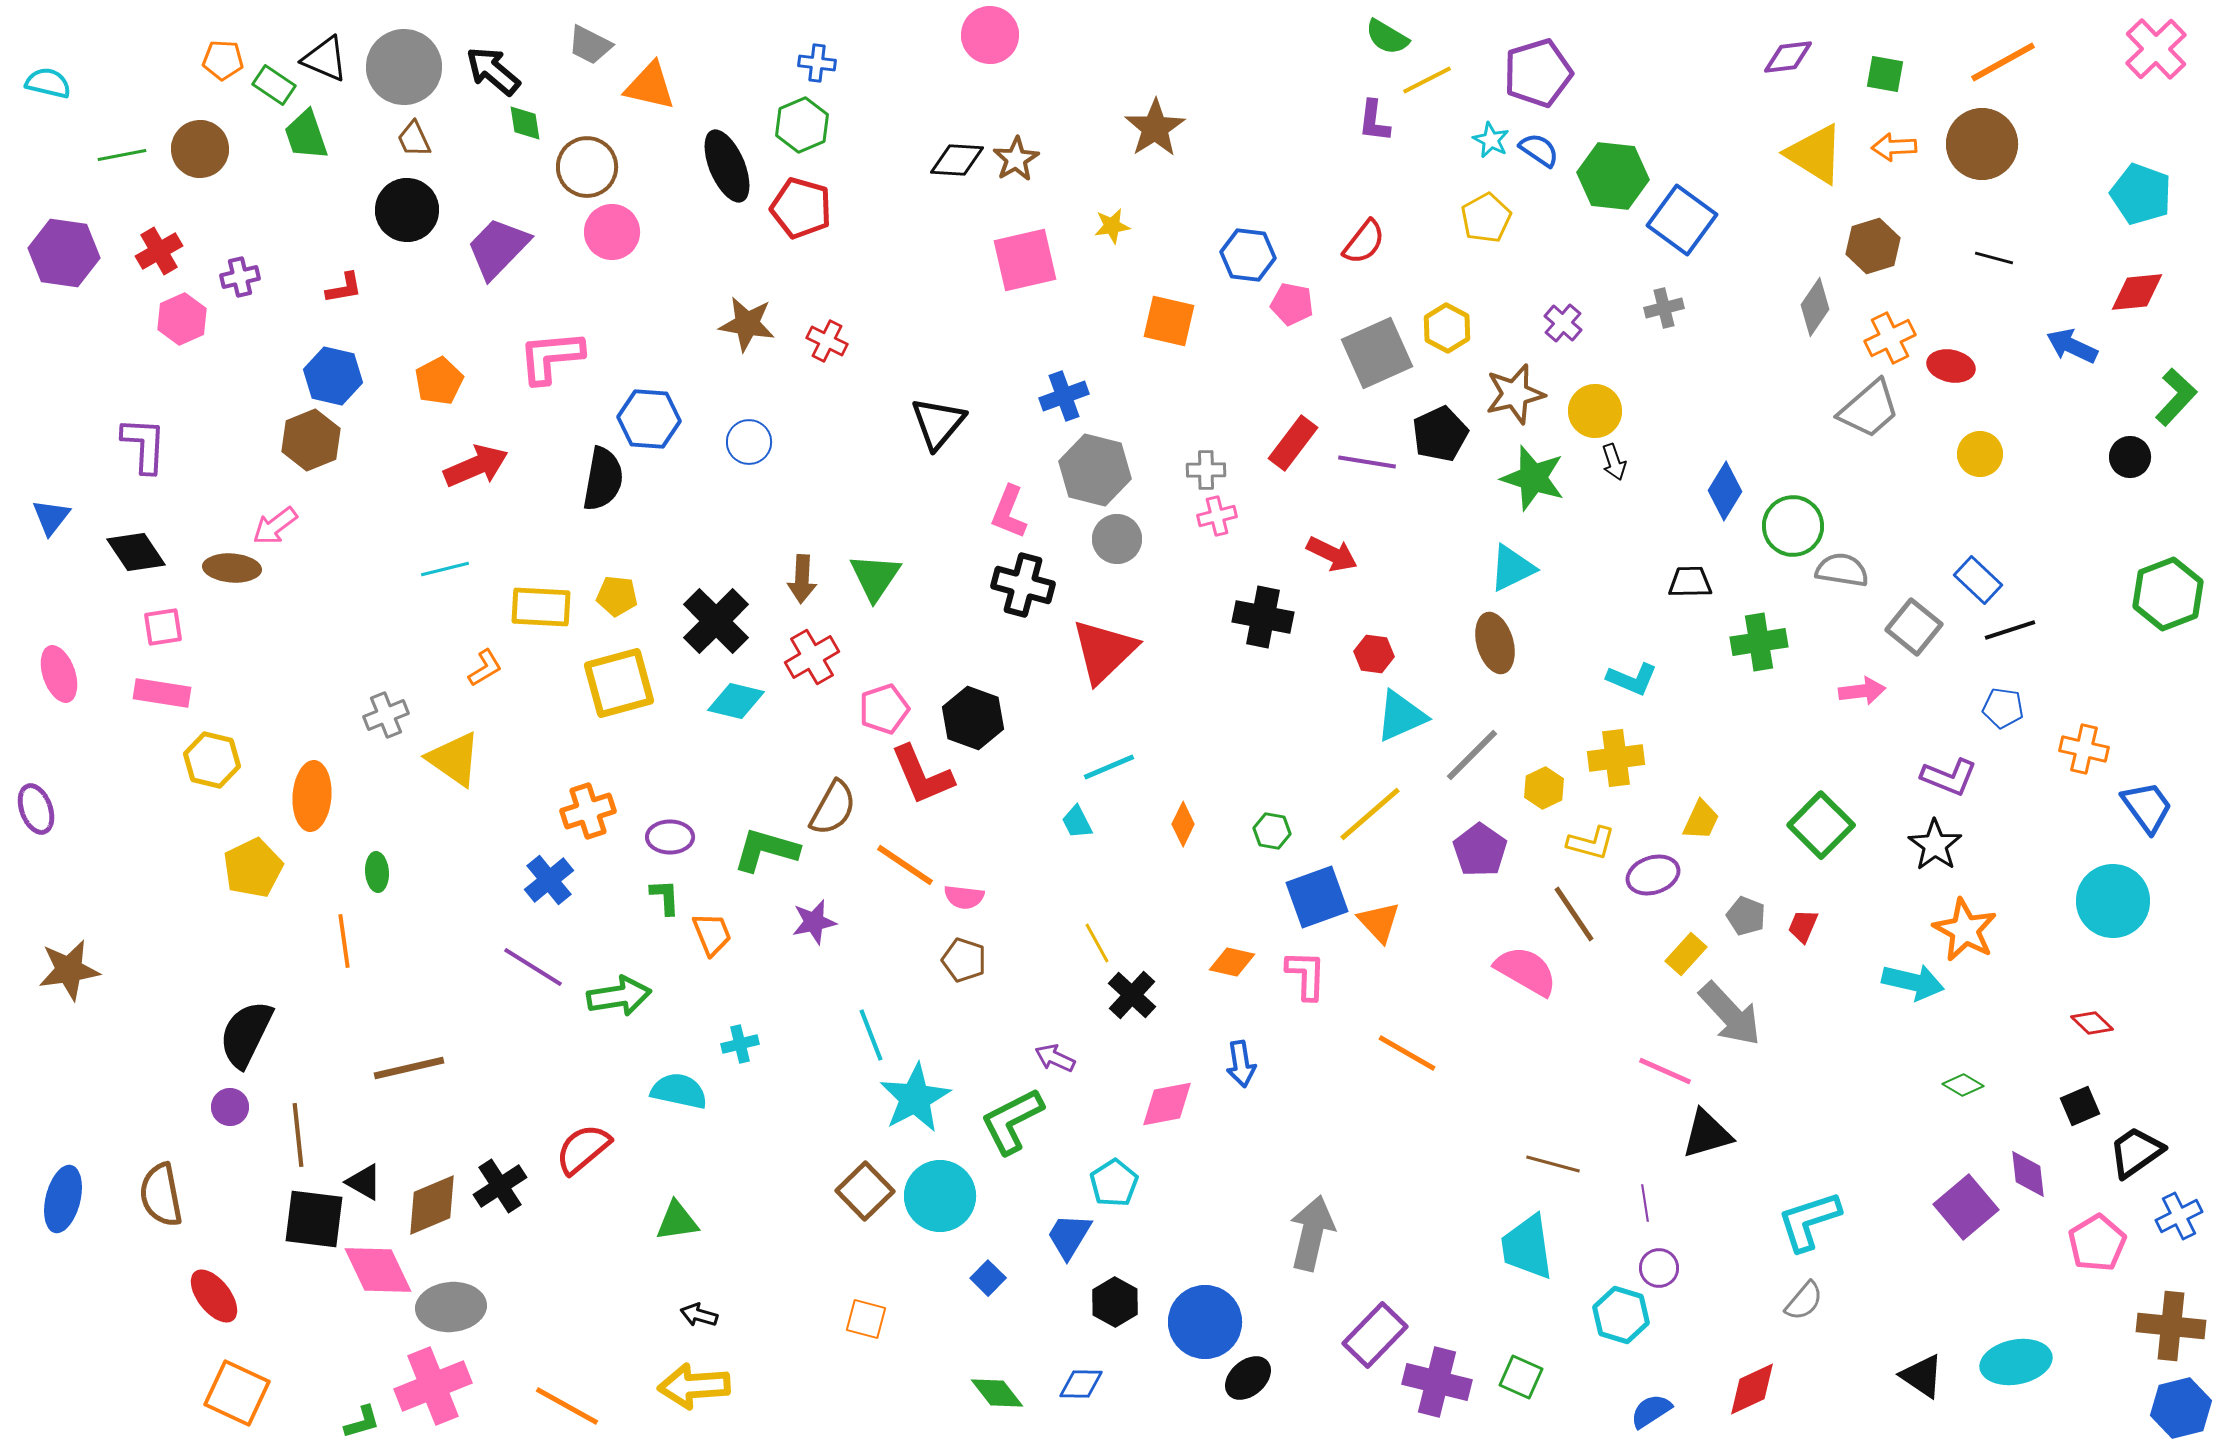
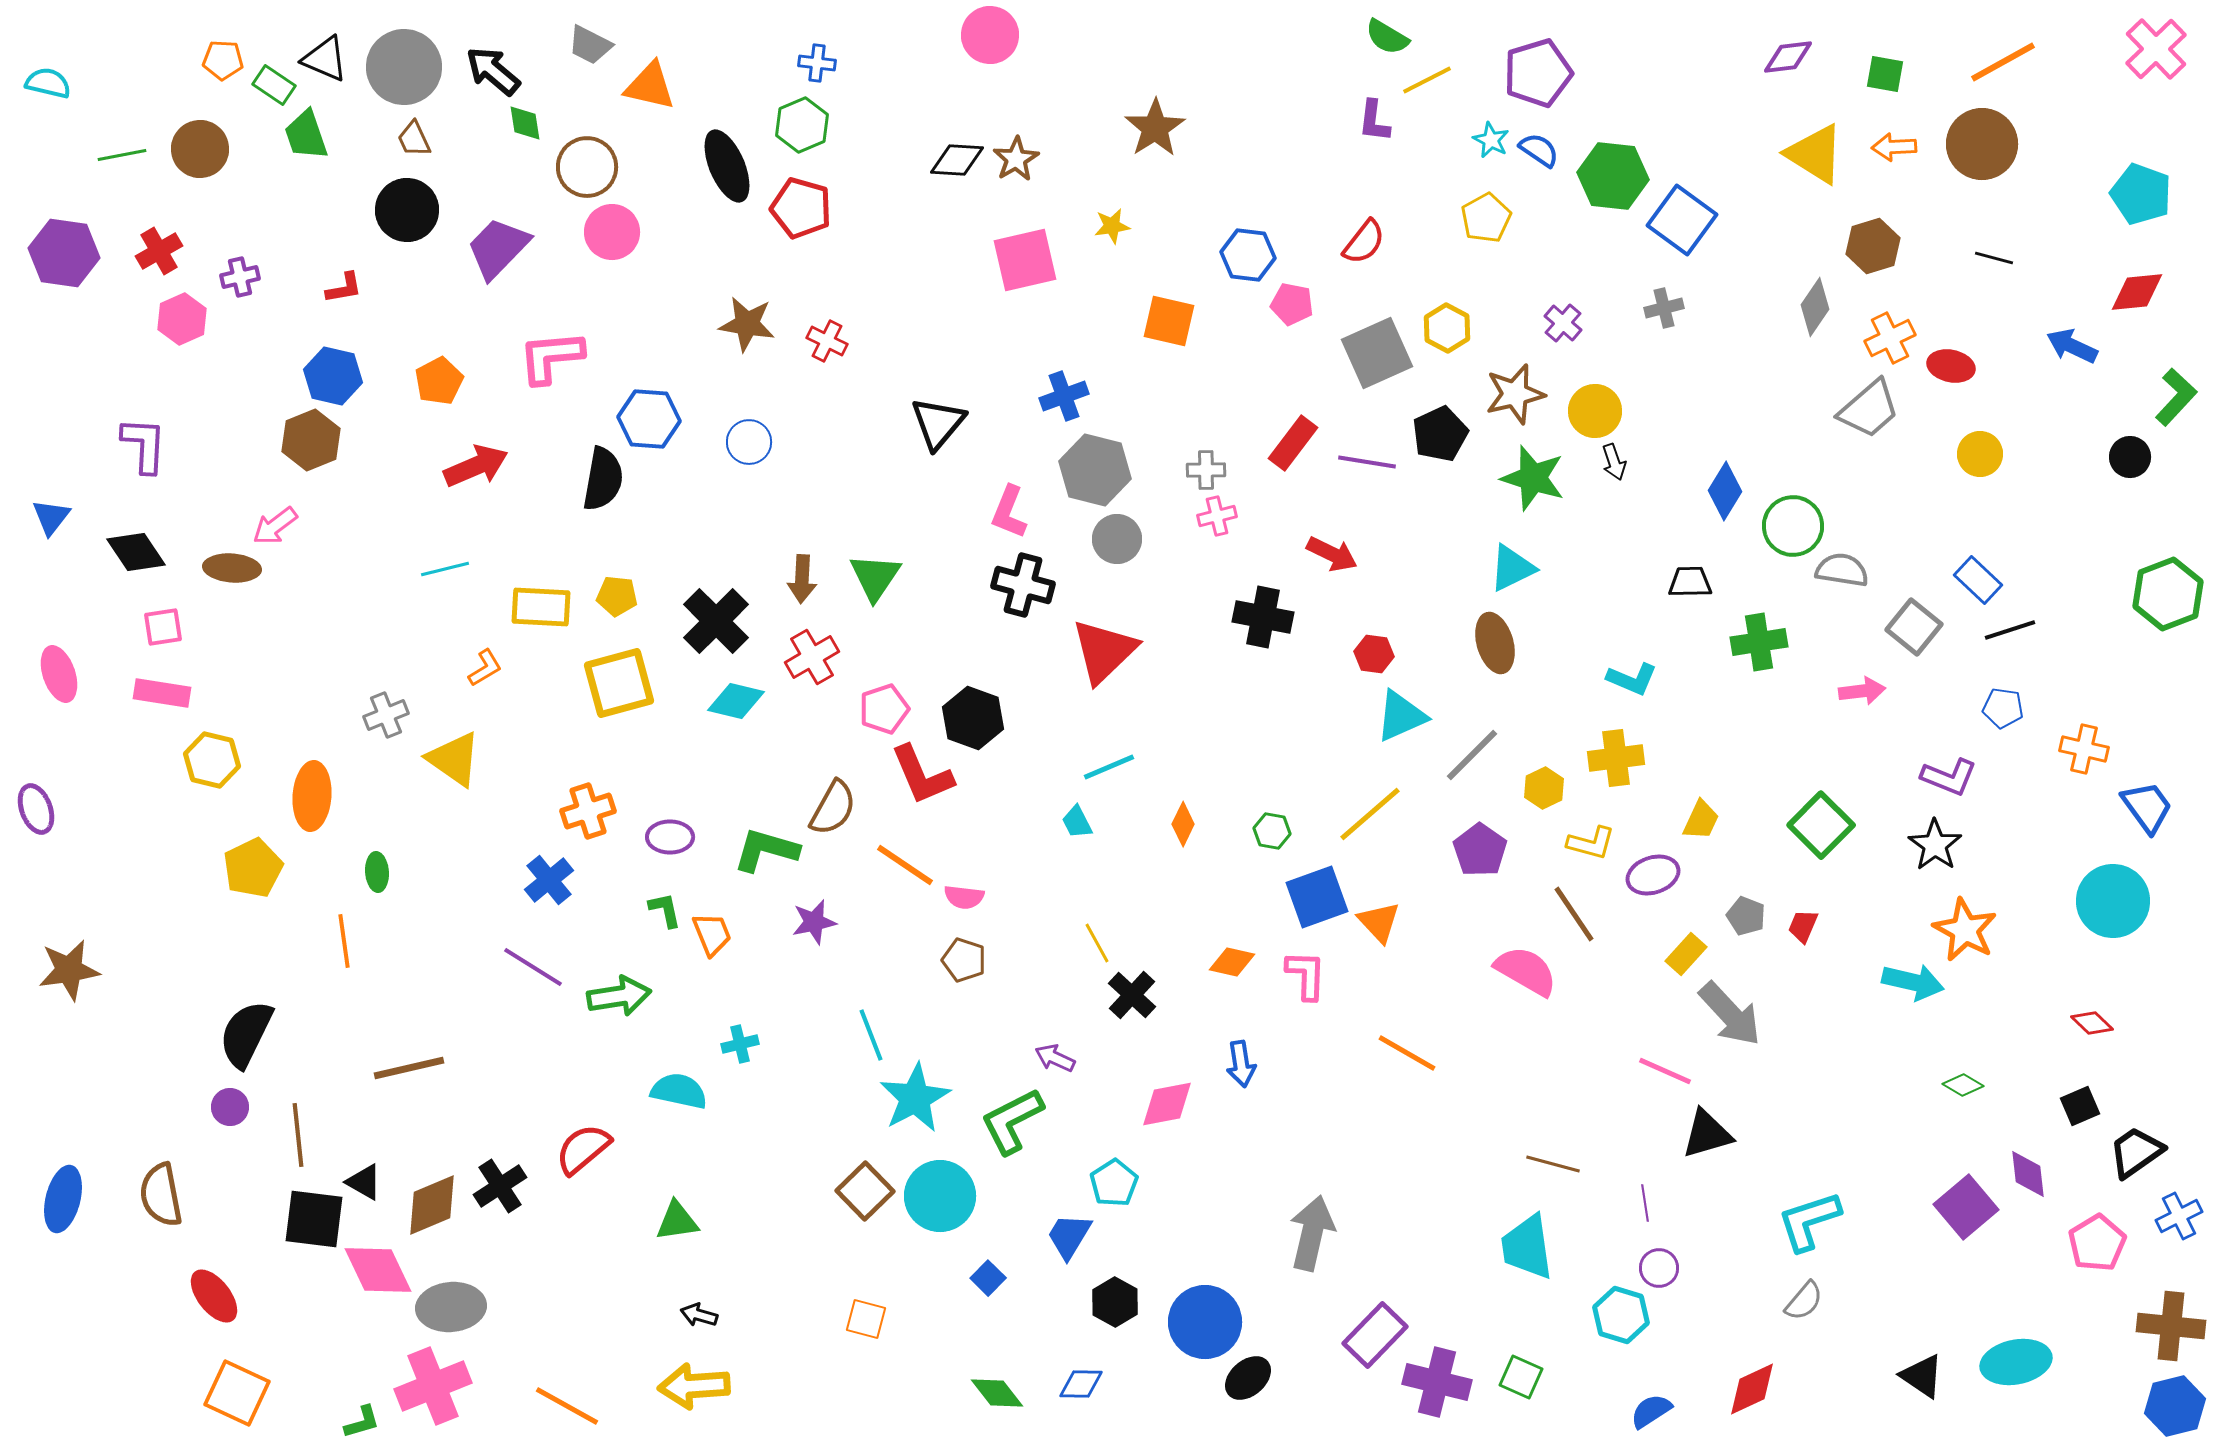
green L-shape at (665, 897): moved 13 px down; rotated 9 degrees counterclockwise
blue hexagon at (2181, 1408): moved 6 px left, 2 px up
